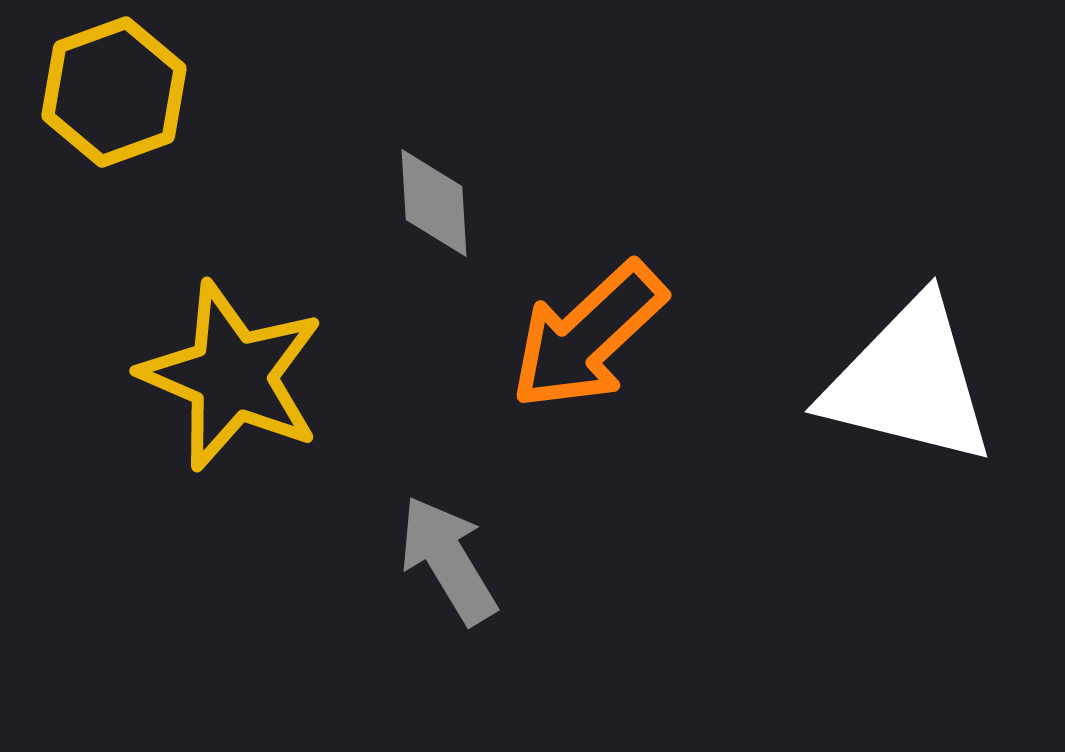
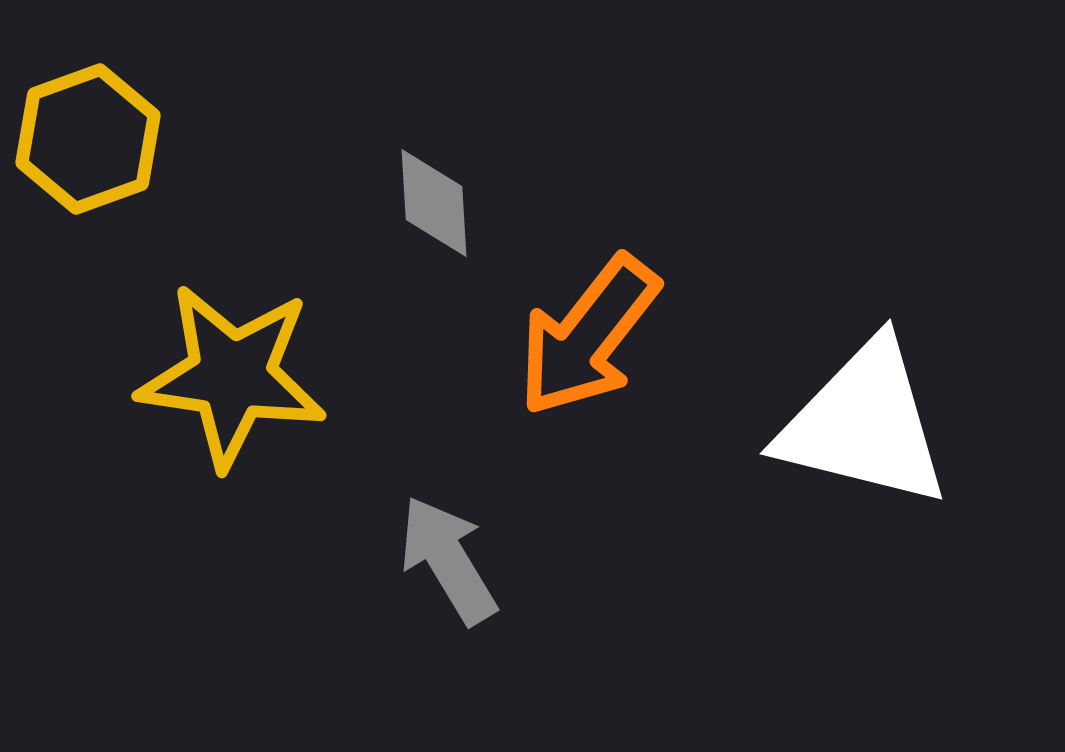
yellow hexagon: moved 26 px left, 47 px down
orange arrow: rotated 9 degrees counterclockwise
yellow star: rotated 15 degrees counterclockwise
white triangle: moved 45 px left, 42 px down
